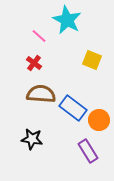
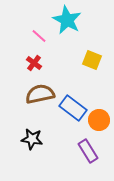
brown semicircle: moved 1 px left; rotated 16 degrees counterclockwise
